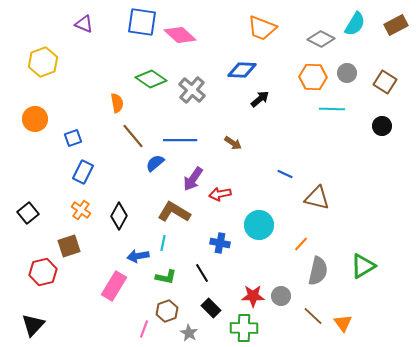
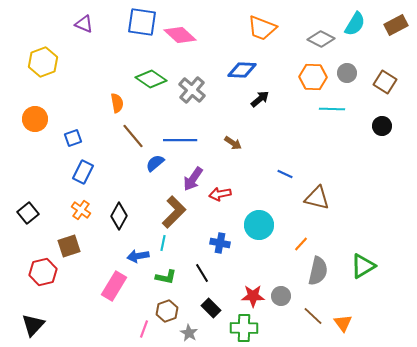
brown L-shape at (174, 212): rotated 104 degrees clockwise
